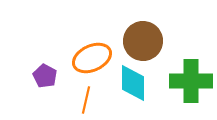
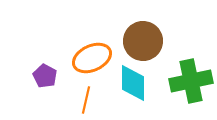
green cross: rotated 12 degrees counterclockwise
